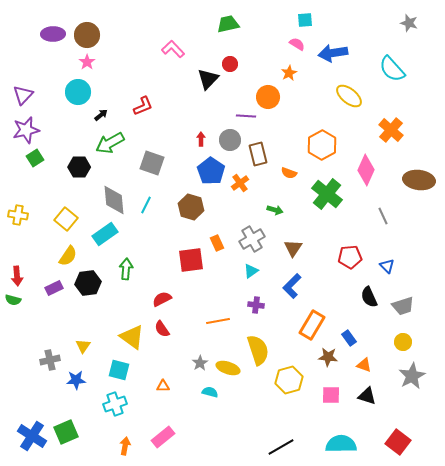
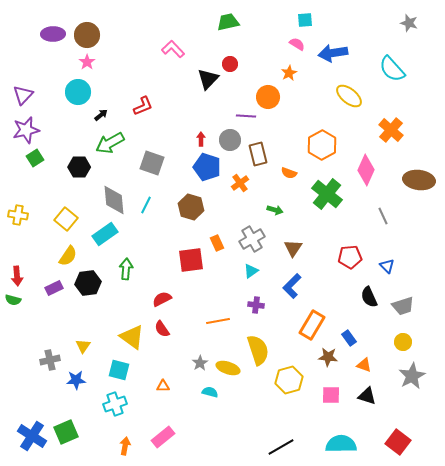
green trapezoid at (228, 24): moved 2 px up
blue pentagon at (211, 171): moved 4 px left, 4 px up; rotated 16 degrees counterclockwise
